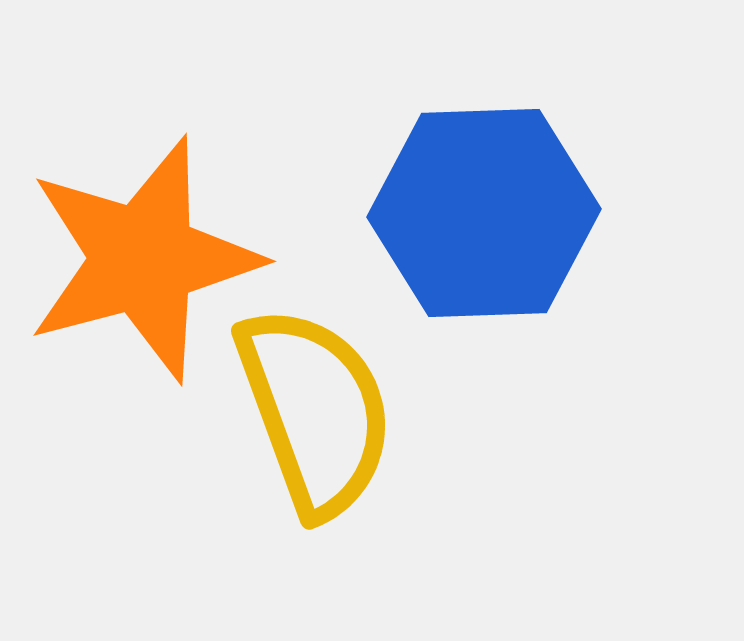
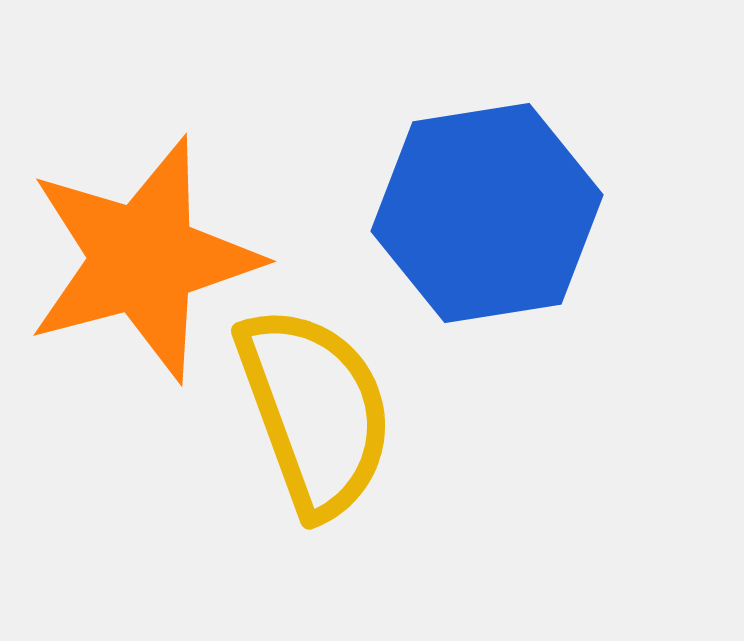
blue hexagon: moved 3 px right; rotated 7 degrees counterclockwise
